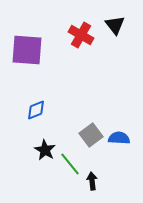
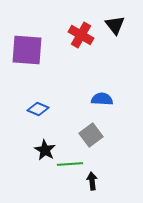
blue diamond: moved 2 px right, 1 px up; rotated 45 degrees clockwise
blue semicircle: moved 17 px left, 39 px up
green line: rotated 55 degrees counterclockwise
